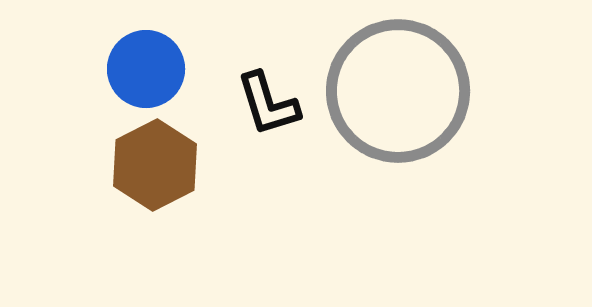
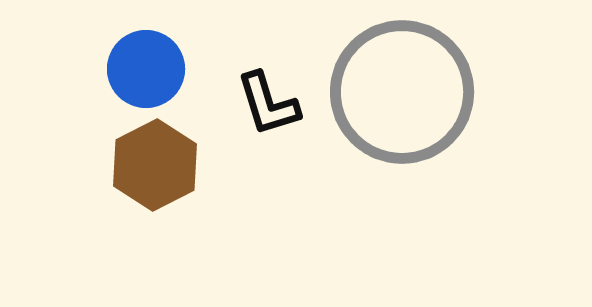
gray circle: moved 4 px right, 1 px down
